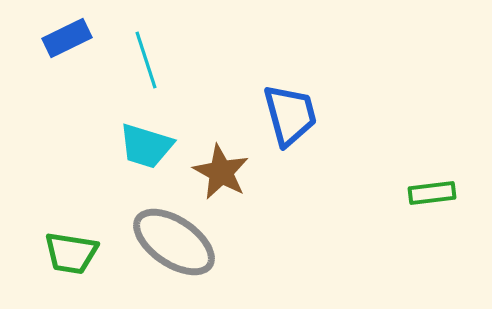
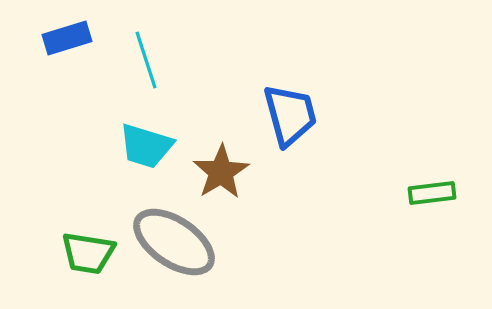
blue rectangle: rotated 9 degrees clockwise
brown star: rotated 12 degrees clockwise
green trapezoid: moved 17 px right
